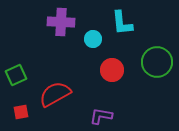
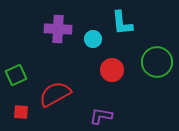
purple cross: moved 3 px left, 7 px down
red square: rotated 14 degrees clockwise
